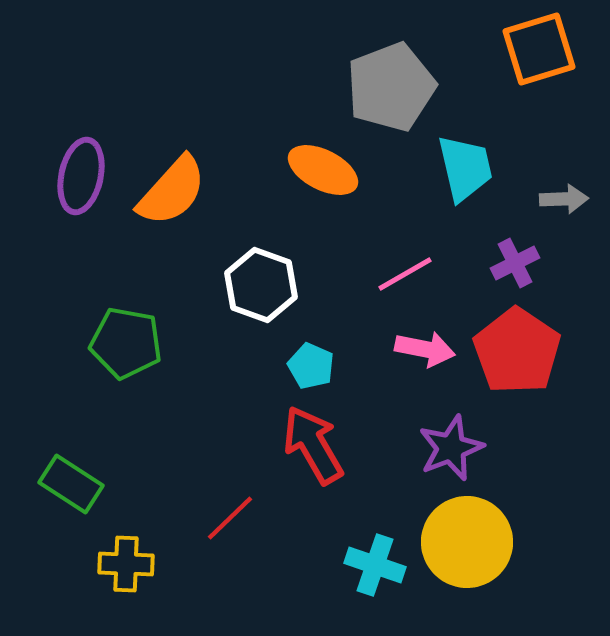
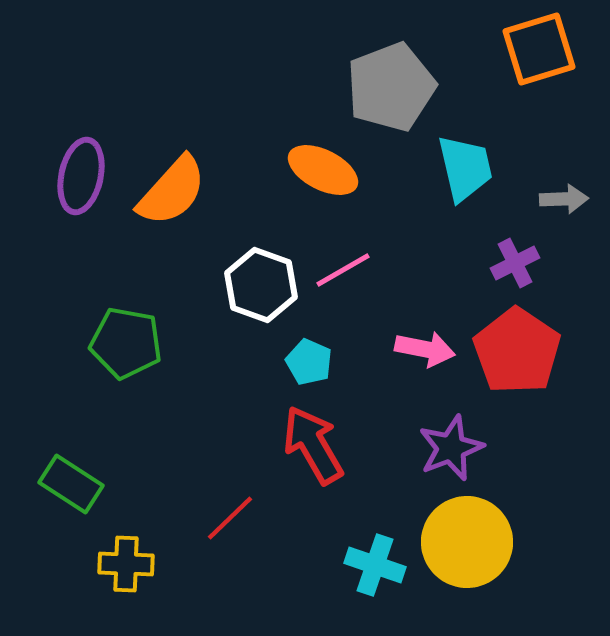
pink line: moved 62 px left, 4 px up
cyan pentagon: moved 2 px left, 4 px up
